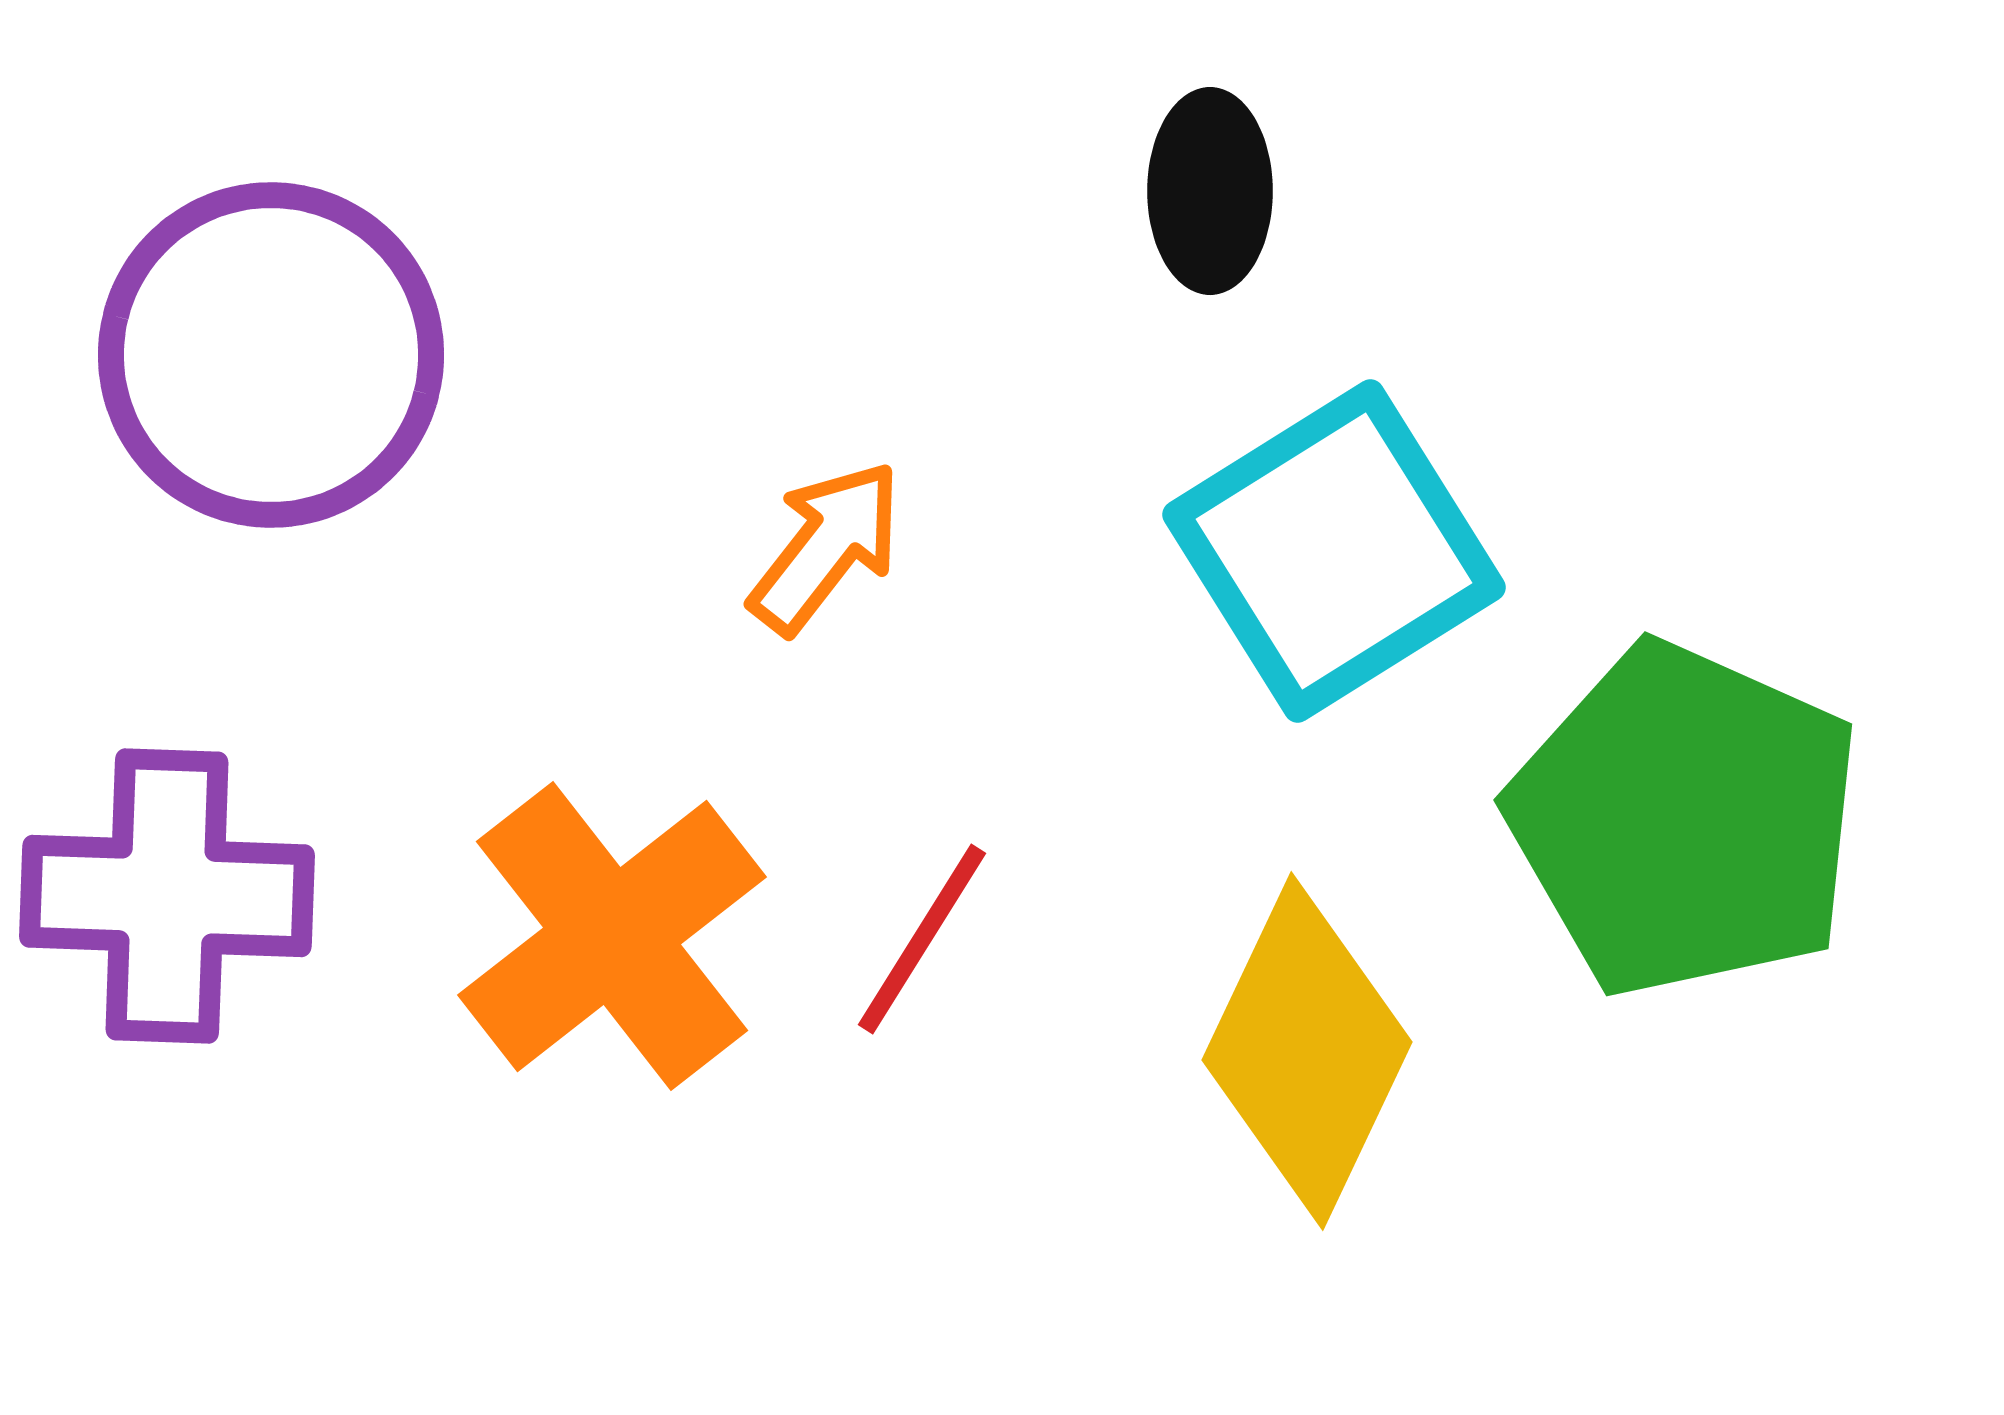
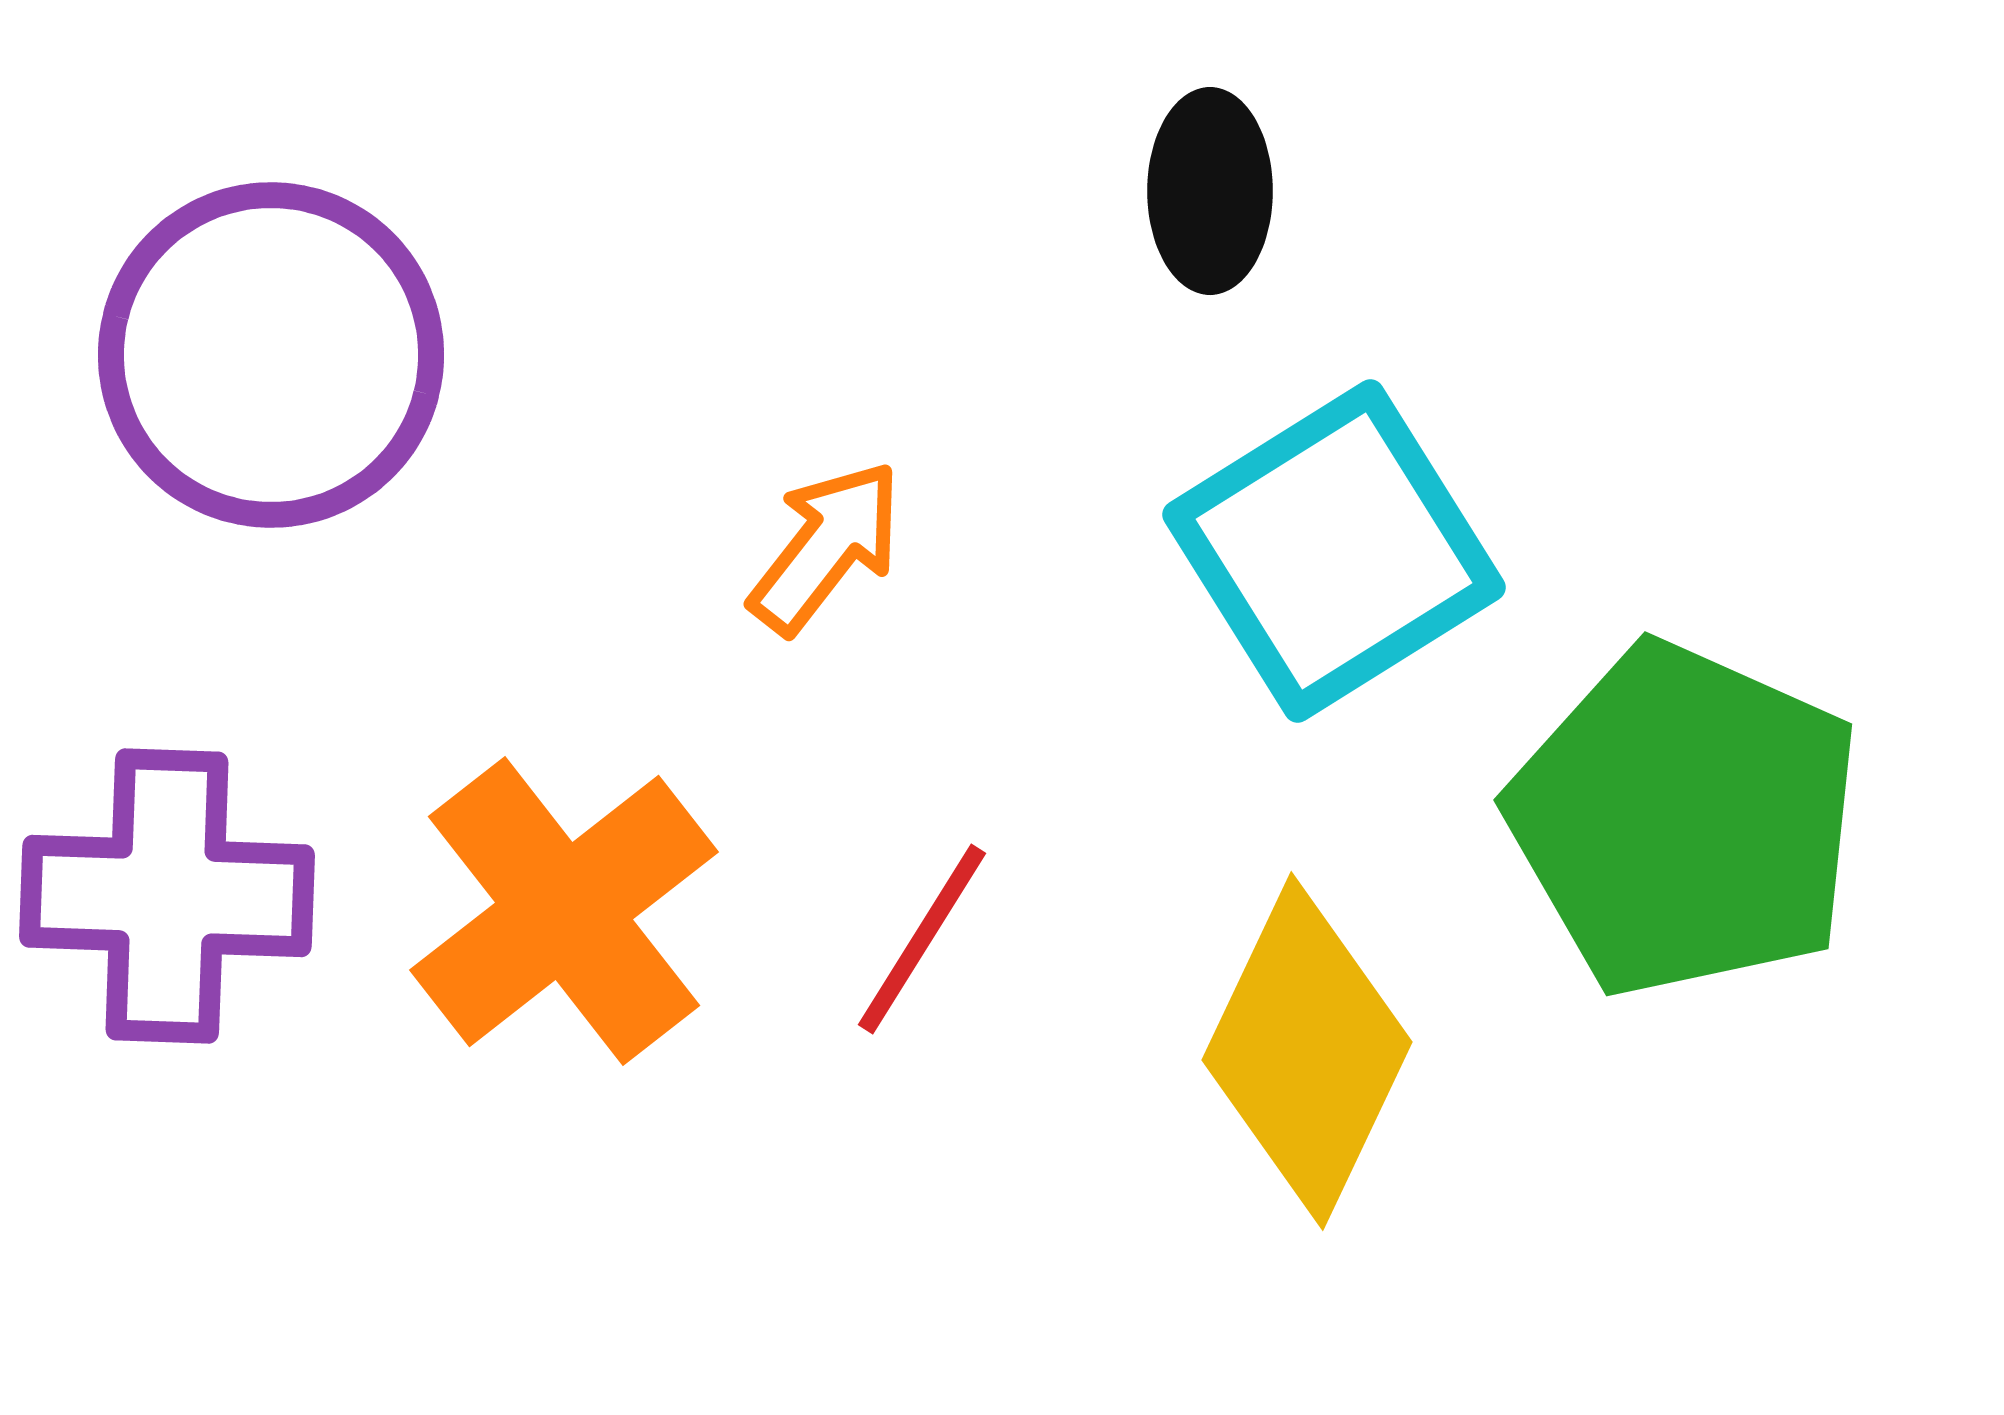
orange cross: moved 48 px left, 25 px up
